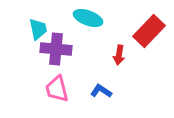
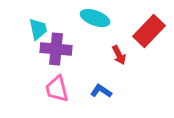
cyan ellipse: moved 7 px right
red arrow: rotated 36 degrees counterclockwise
